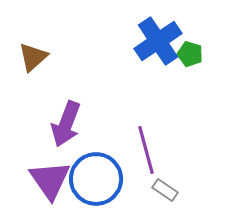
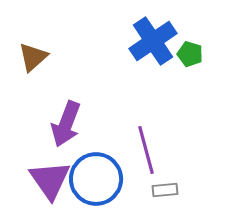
blue cross: moved 5 px left
gray rectangle: rotated 40 degrees counterclockwise
